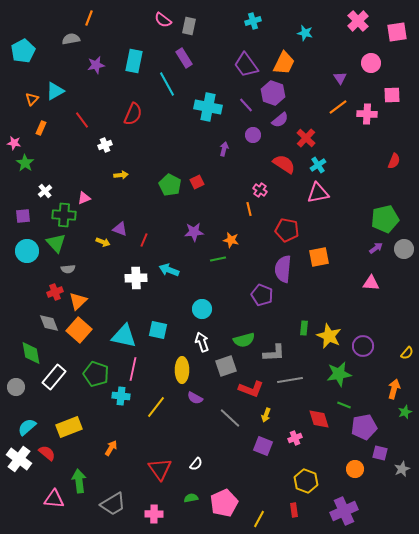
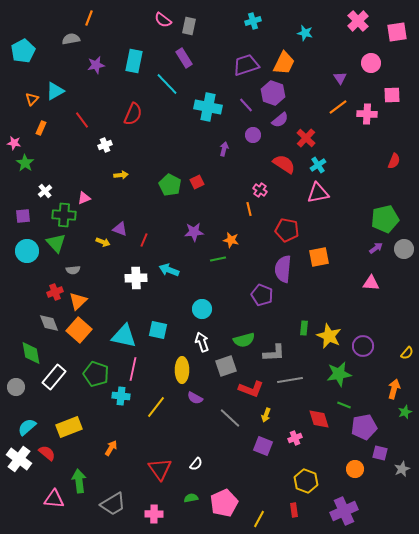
purple trapezoid at (246, 65): rotated 108 degrees clockwise
cyan line at (167, 84): rotated 15 degrees counterclockwise
gray semicircle at (68, 269): moved 5 px right, 1 px down
